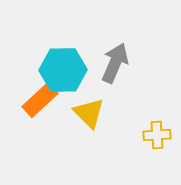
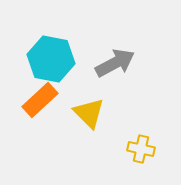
gray arrow: rotated 39 degrees clockwise
cyan hexagon: moved 12 px left, 11 px up; rotated 12 degrees clockwise
yellow cross: moved 16 px left, 14 px down; rotated 16 degrees clockwise
